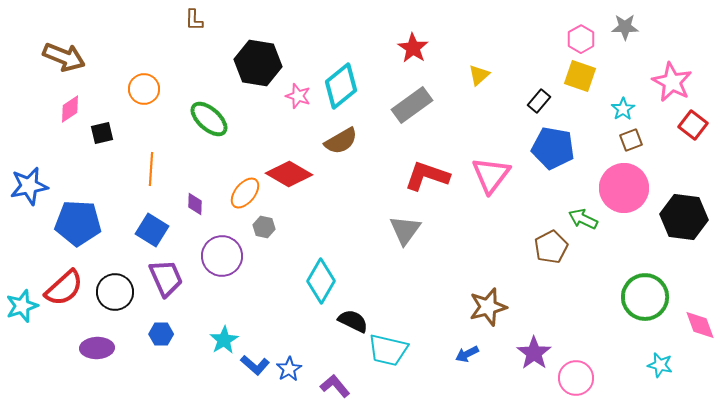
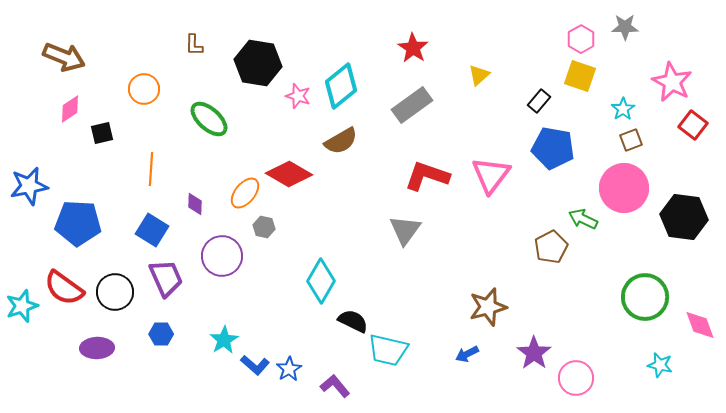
brown L-shape at (194, 20): moved 25 px down
red semicircle at (64, 288): rotated 78 degrees clockwise
